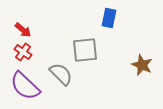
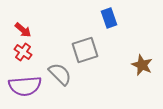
blue rectangle: rotated 30 degrees counterclockwise
gray square: rotated 12 degrees counterclockwise
gray semicircle: moved 1 px left
purple semicircle: rotated 48 degrees counterclockwise
